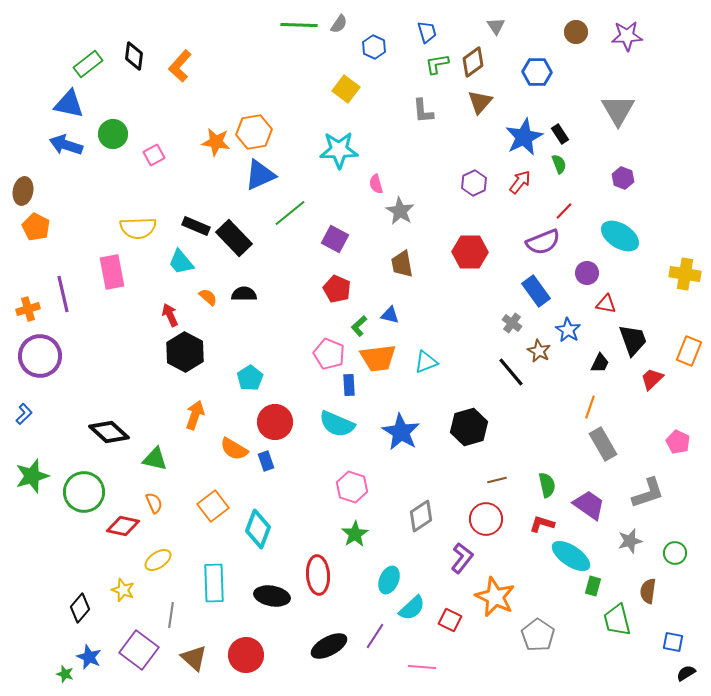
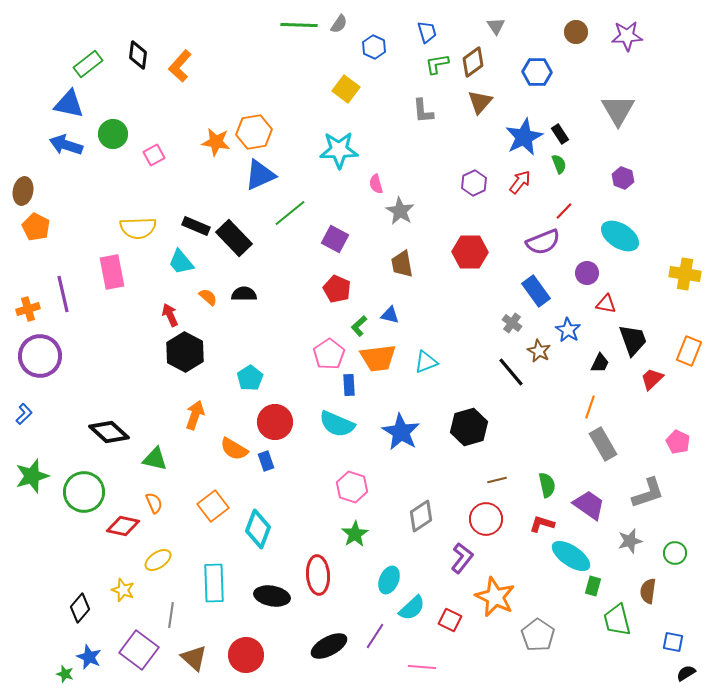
black diamond at (134, 56): moved 4 px right, 1 px up
pink pentagon at (329, 354): rotated 16 degrees clockwise
